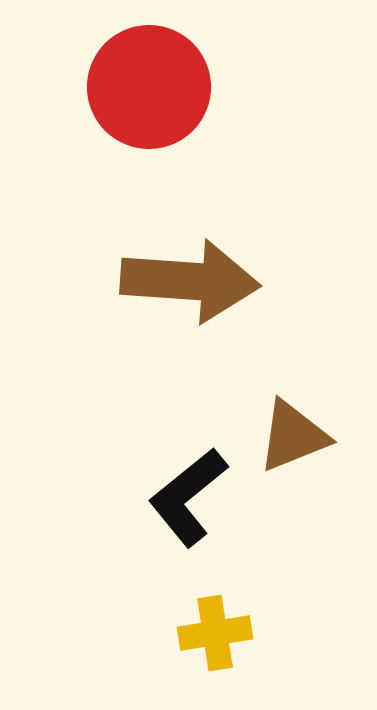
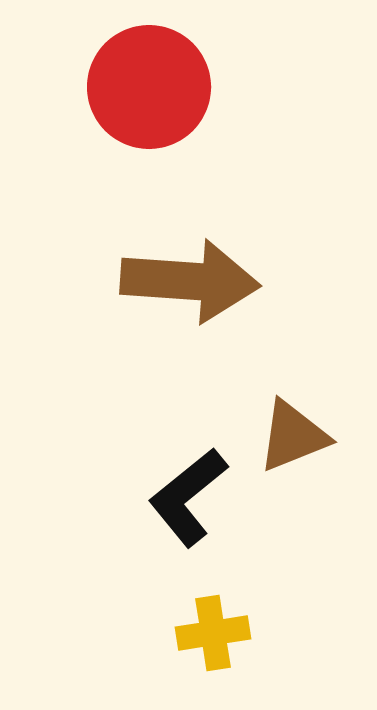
yellow cross: moved 2 px left
